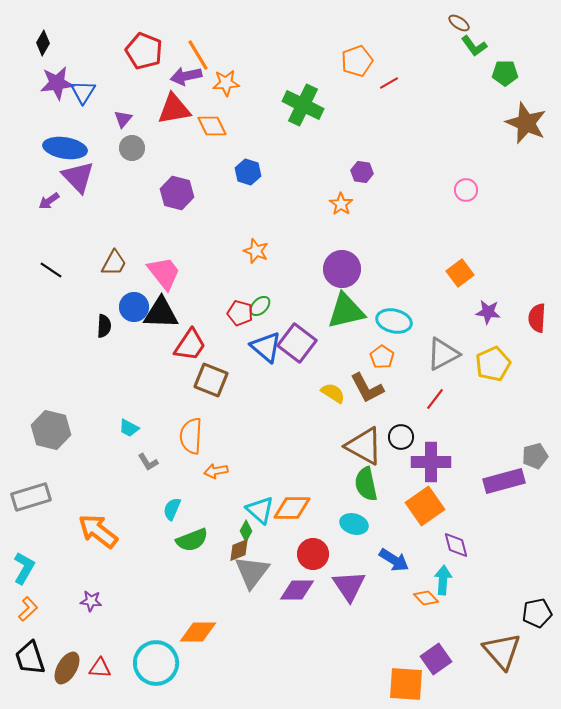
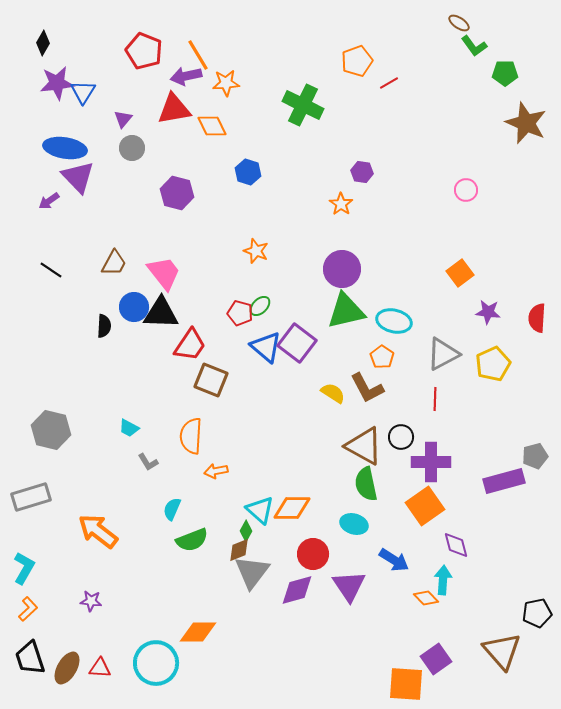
red line at (435, 399): rotated 35 degrees counterclockwise
purple diamond at (297, 590): rotated 15 degrees counterclockwise
